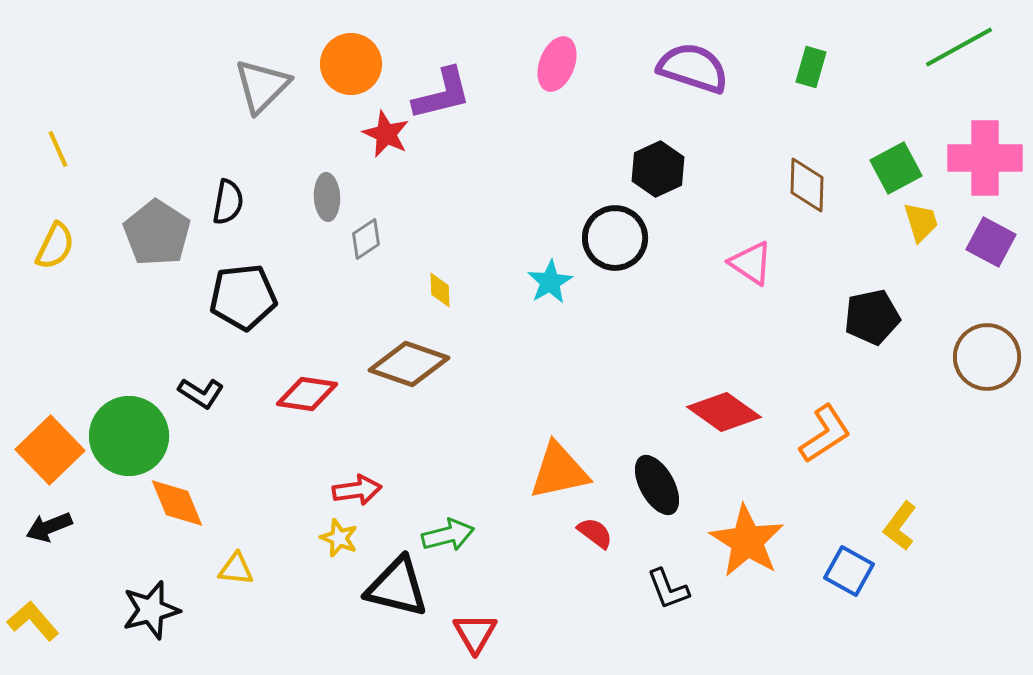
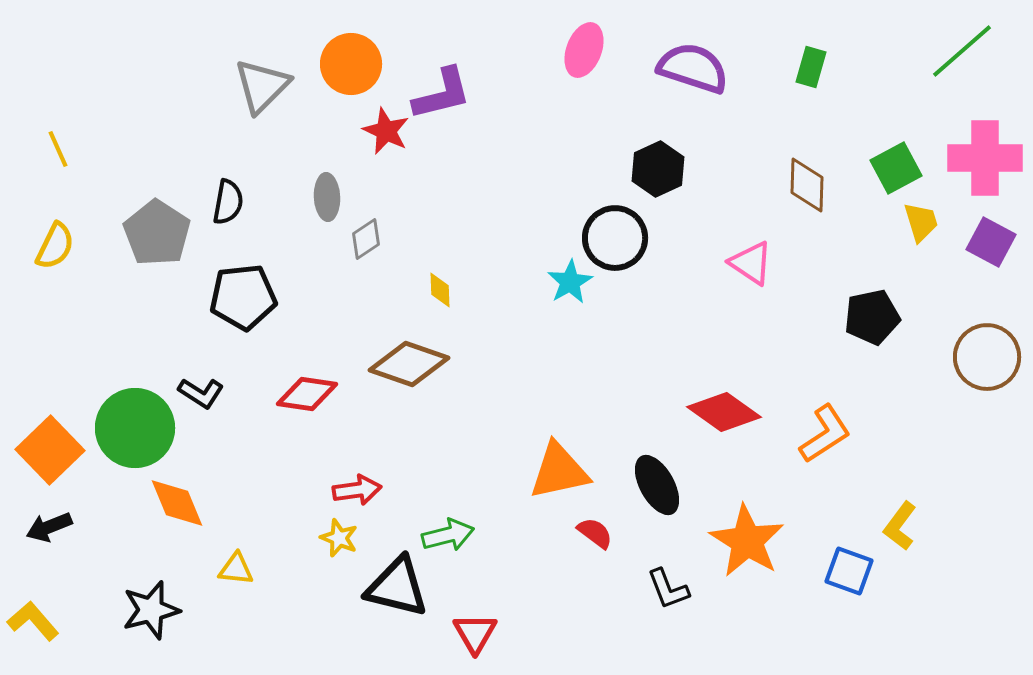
green line at (959, 47): moved 3 px right, 4 px down; rotated 12 degrees counterclockwise
pink ellipse at (557, 64): moved 27 px right, 14 px up
red star at (386, 134): moved 3 px up
cyan star at (550, 282): moved 20 px right
green circle at (129, 436): moved 6 px right, 8 px up
blue square at (849, 571): rotated 9 degrees counterclockwise
